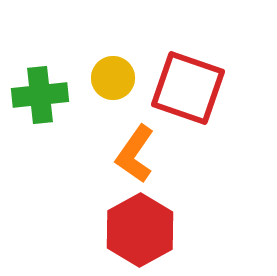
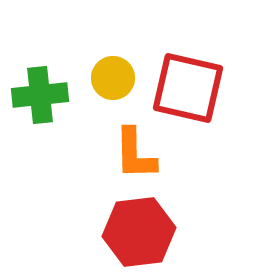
red square: rotated 6 degrees counterclockwise
orange L-shape: rotated 36 degrees counterclockwise
red hexagon: moved 1 px left, 2 px down; rotated 22 degrees clockwise
